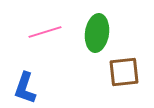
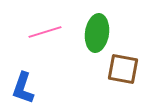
brown square: moved 1 px left, 3 px up; rotated 16 degrees clockwise
blue L-shape: moved 2 px left
